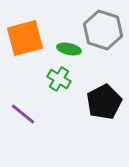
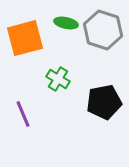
green ellipse: moved 3 px left, 26 px up
green cross: moved 1 px left
black pentagon: rotated 16 degrees clockwise
purple line: rotated 28 degrees clockwise
